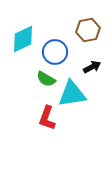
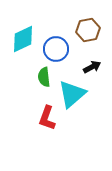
blue circle: moved 1 px right, 3 px up
green semicircle: moved 2 px left, 2 px up; rotated 54 degrees clockwise
cyan triangle: rotated 32 degrees counterclockwise
